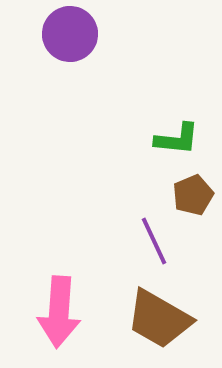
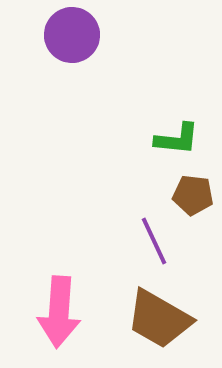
purple circle: moved 2 px right, 1 px down
brown pentagon: rotated 30 degrees clockwise
